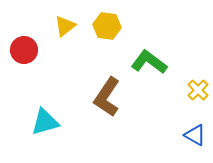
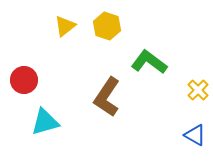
yellow hexagon: rotated 12 degrees clockwise
red circle: moved 30 px down
